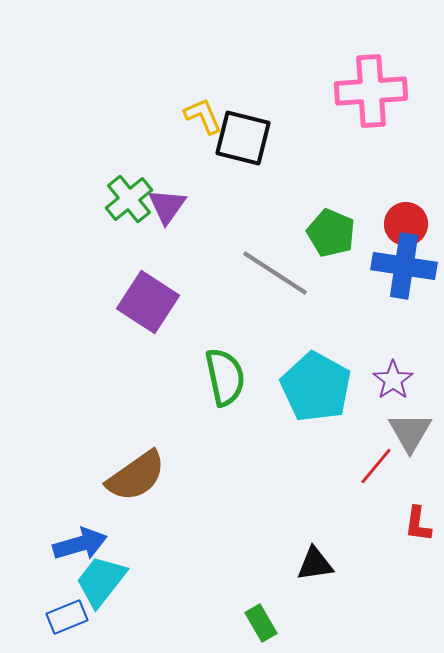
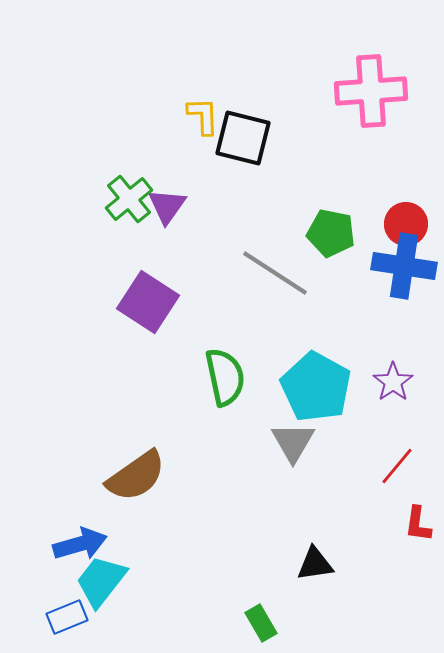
yellow L-shape: rotated 21 degrees clockwise
green pentagon: rotated 12 degrees counterclockwise
purple star: moved 2 px down
gray triangle: moved 117 px left, 10 px down
red line: moved 21 px right
